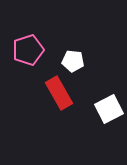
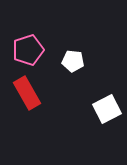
red rectangle: moved 32 px left
white square: moved 2 px left
